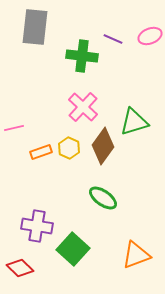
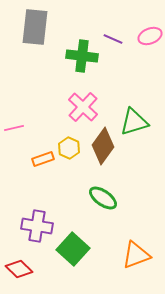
orange rectangle: moved 2 px right, 7 px down
red diamond: moved 1 px left, 1 px down
